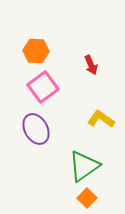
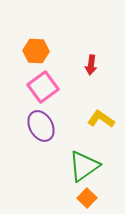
red arrow: rotated 30 degrees clockwise
purple ellipse: moved 5 px right, 3 px up
